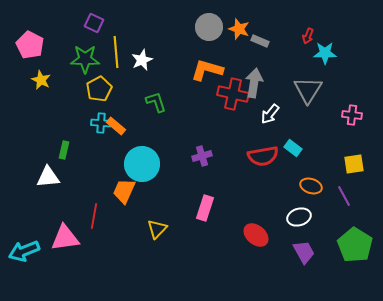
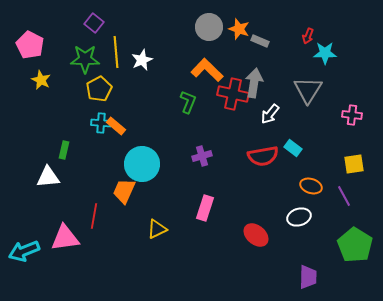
purple square: rotated 12 degrees clockwise
orange L-shape: rotated 28 degrees clockwise
green L-shape: moved 32 px right; rotated 40 degrees clockwise
yellow triangle: rotated 20 degrees clockwise
purple trapezoid: moved 4 px right, 25 px down; rotated 30 degrees clockwise
